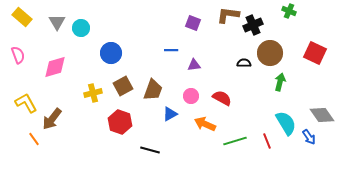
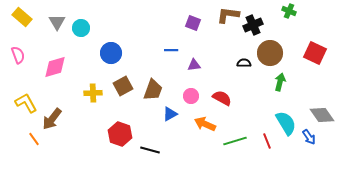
yellow cross: rotated 12 degrees clockwise
red hexagon: moved 12 px down
